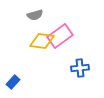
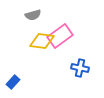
gray semicircle: moved 2 px left
blue cross: rotated 18 degrees clockwise
